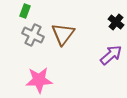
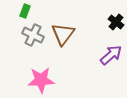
pink star: moved 2 px right
